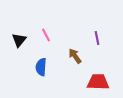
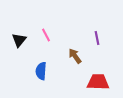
blue semicircle: moved 4 px down
